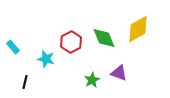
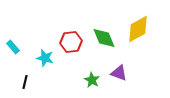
red hexagon: rotated 20 degrees clockwise
cyan star: moved 1 px left, 1 px up
green star: rotated 14 degrees counterclockwise
